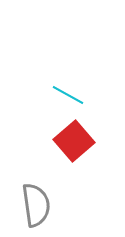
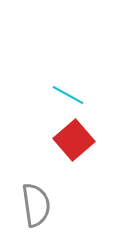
red square: moved 1 px up
